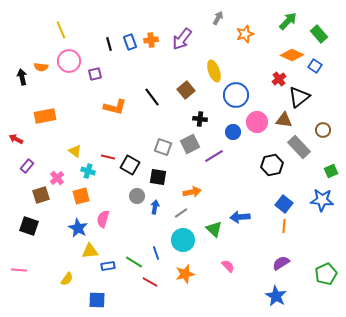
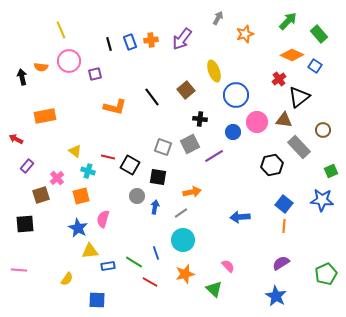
black square at (29, 226): moved 4 px left, 2 px up; rotated 24 degrees counterclockwise
green triangle at (214, 229): moved 60 px down
